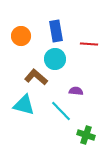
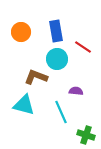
orange circle: moved 4 px up
red line: moved 6 px left, 3 px down; rotated 30 degrees clockwise
cyan circle: moved 2 px right
brown L-shape: rotated 20 degrees counterclockwise
cyan line: moved 1 px down; rotated 20 degrees clockwise
